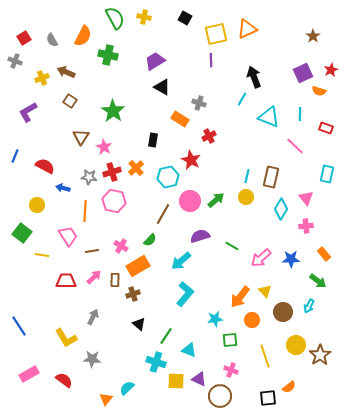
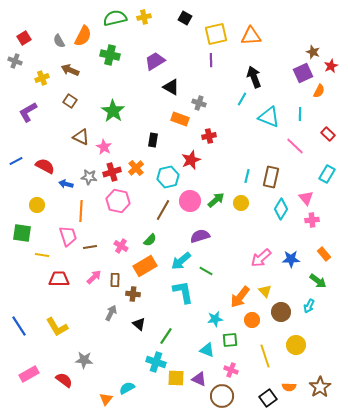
yellow cross at (144, 17): rotated 24 degrees counterclockwise
green semicircle at (115, 18): rotated 75 degrees counterclockwise
orange triangle at (247, 29): moved 4 px right, 7 px down; rotated 20 degrees clockwise
brown star at (313, 36): moved 16 px down; rotated 16 degrees counterclockwise
gray semicircle at (52, 40): moved 7 px right, 1 px down
green cross at (108, 55): moved 2 px right
red star at (331, 70): moved 4 px up
brown arrow at (66, 72): moved 4 px right, 2 px up
black triangle at (162, 87): moved 9 px right
orange semicircle at (319, 91): rotated 80 degrees counterclockwise
orange rectangle at (180, 119): rotated 12 degrees counterclockwise
red rectangle at (326, 128): moved 2 px right, 6 px down; rotated 24 degrees clockwise
red cross at (209, 136): rotated 16 degrees clockwise
brown triangle at (81, 137): rotated 36 degrees counterclockwise
blue line at (15, 156): moved 1 px right, 5 px down; rotated 40 degrees clockwise
red star at (191, 160): rotated 24 degrees clockwise
cyan rectangle at (327, 174): rotated 18 degrees clockwise
blue arrow at (63, 188): moved 3 px right, 4 px up
yellow circle at (246, 197): moved 5 px left, 6 px down
pink hexagon at (114, 201): moved 4 px right
orange line at (85, 211): moved 4 px left
brown line at (163, 214): moved 4 px up
pink cross at (306, 226): moved 6 px right, 6 px up
green square at (22, 233): rotated 30 degrees counterclockwise
pink trapezoid at (68, 236): rotated 15 degrees clockwise
green line at (232, 246): moved 26 px left, 25 px down
brown line at (92, 251): moved 2 px left, 4 px up
orange rectangle at (138, 266): moved 7 px right
red trapezoid at (66, 281): moved 7 px left, 2 px up
brown cross at (133, 294): rotated 24 degrees clockwise
cyan L-shape at (185, 294): moved 2 px left, 2 px up; rotated 50 degrees counterclockwise
brown circle at (283, 312): moved 2 px left
gray arrow at (93, 317): moved 18 px right, 4 px up
yellow L-shape at (66, 338): moved 9 px left, 11 px up
cyan triangle at (189, 350): moved 18 px right
brown star at (320, 355): moved 32 px down
gray star at (92, 359): moved 8 px left, 1 px down
yellow square at (176, 381): moved 3 px up
orange semicircle at (289, 387): rotated 40 degrees clockwise
cyan semicircle at (127, 388): rotated 14 degrees clockwise
brown circle at (220, 396): moved 2 px right
black square at (268, 398): rotated 30 degrees counterclockwise
